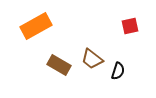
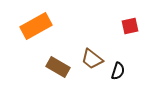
brown rectangle: moved 1 px left, 2 px down
